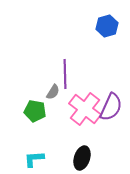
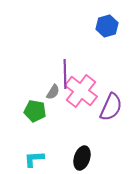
pink cross: moved 4 px left, 18 px up
